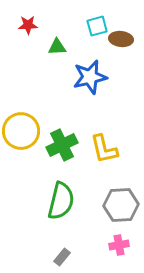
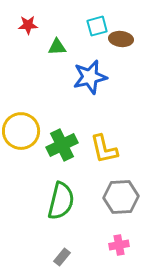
gray hexagon: moved 8 px up
